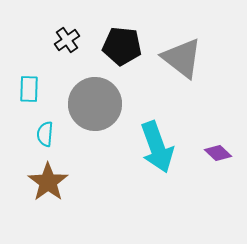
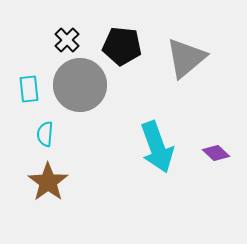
black cross: rotated 10 degrees counterclockwise
gray triangle: moved 4 px right; rotated 42 degrees clockwise
cyan rectangle: rotated 8 degrees counterclockwise
gray circle: moved 15 px left, 19 px up
purple diamond: moved 2 px left
